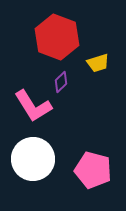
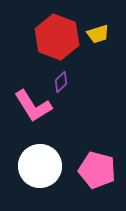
yellow trapezoid: moved 29 px up
white circle: moved 7 px right, 7 px down
pink pentagon: moved 4 px right
